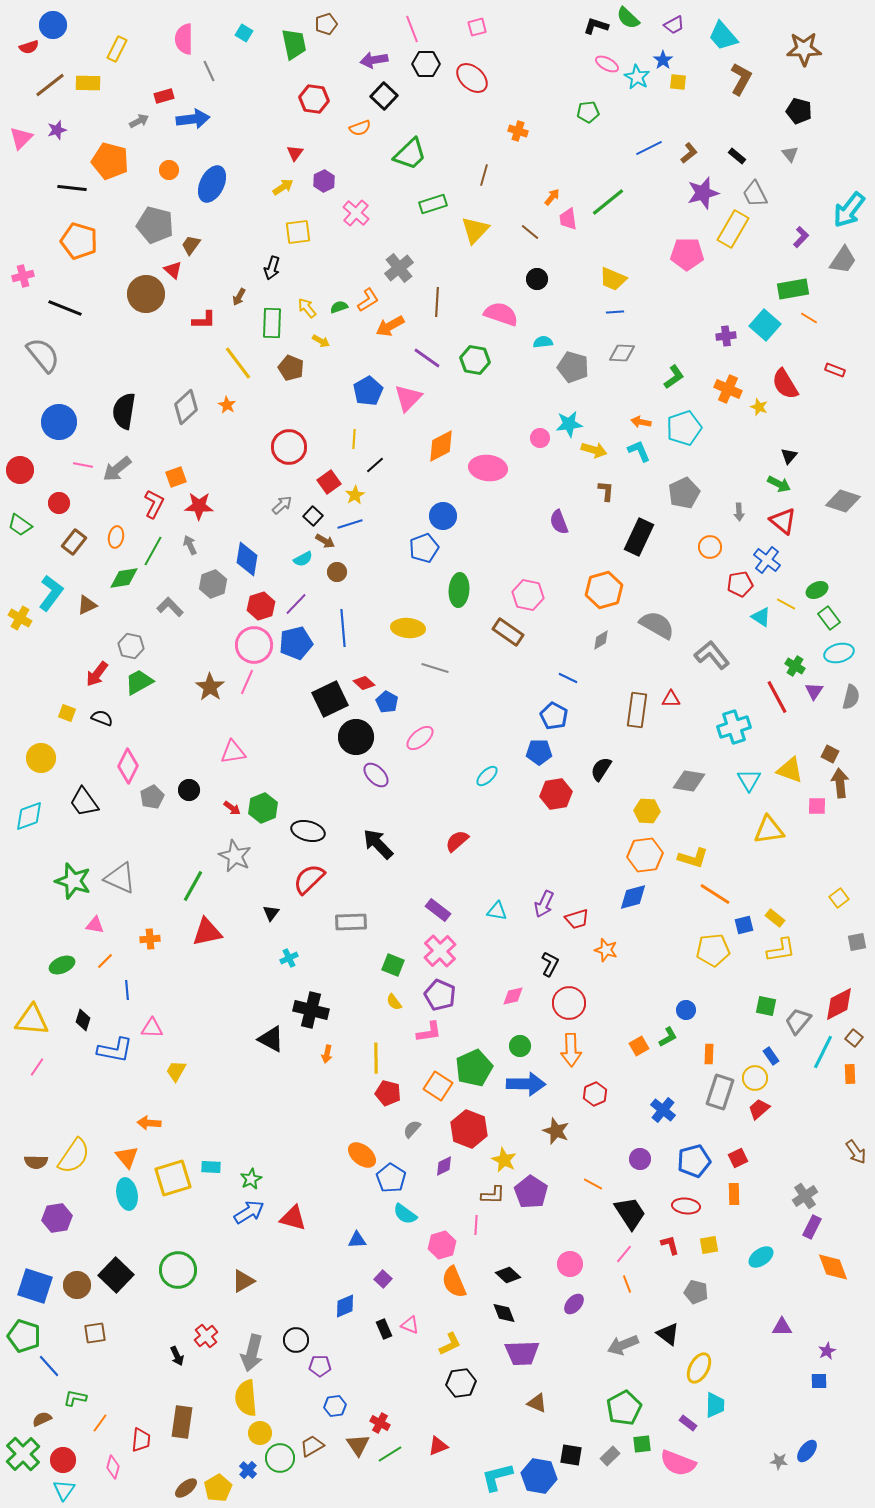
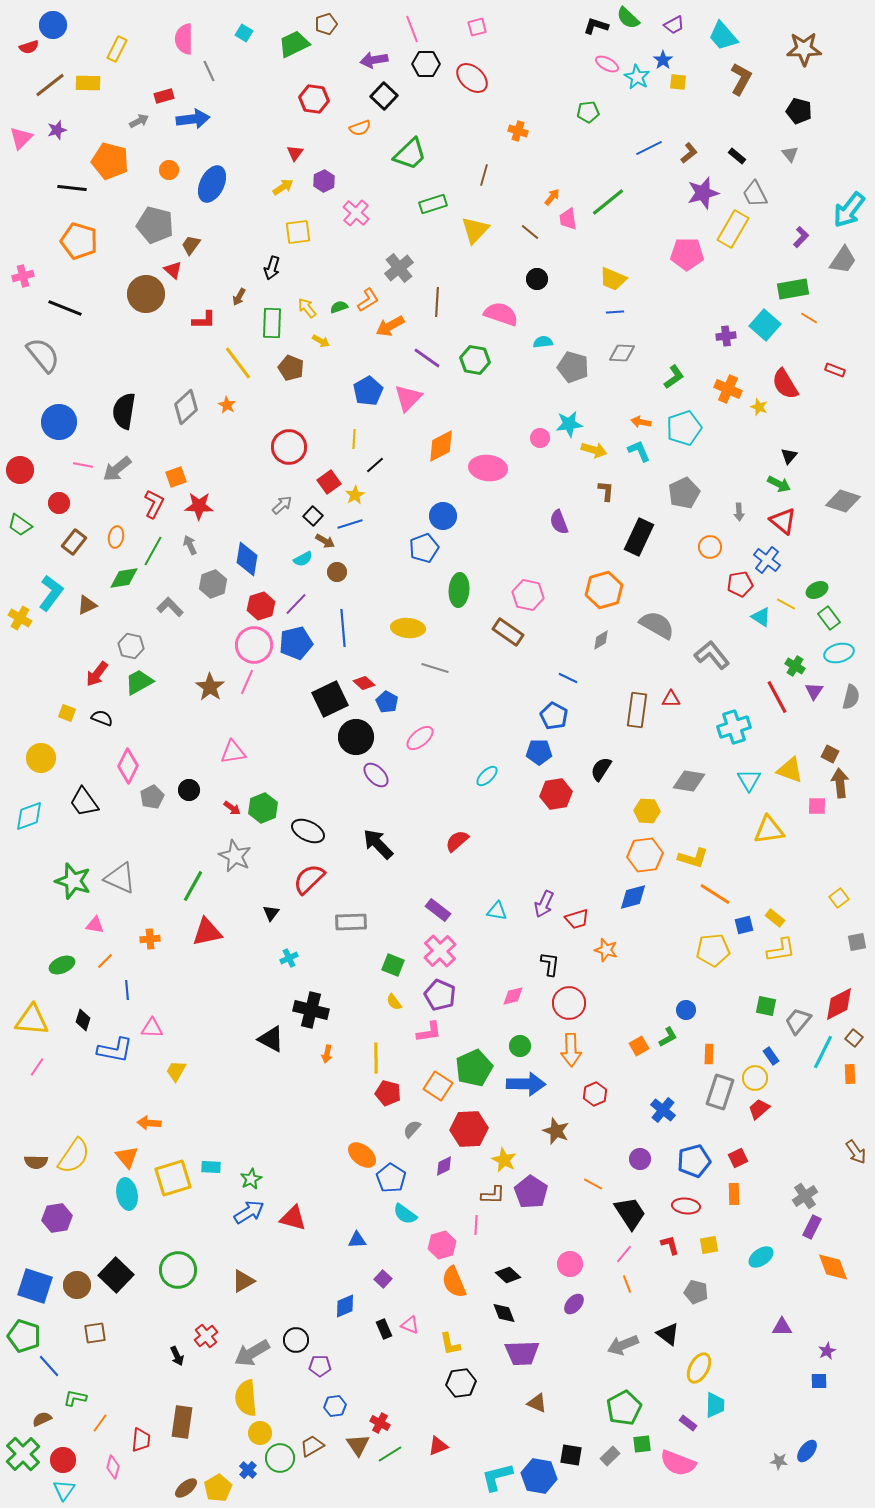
green trapezoid at (294, 44): rotated 104 degrees counterclockwise
black ellipse at (308, 831): rotated 12 degrees clockwise
black L-shape at (550, 964): rotated 20 degrees counterclockwise
red hexagon at (469, 1129): rotated 24 degrees counterclockwise
yellow L-shape at (450, 1344): rotated 105 degrees clockwise
gray arrow at (252, 1353): rotated 45 degrees clockwise
